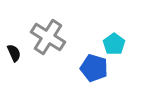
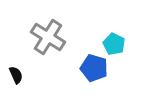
cyan pentagon: rotated 10 degrees counterclockwise
black semicircle: moved 2 px right, 22 px down
